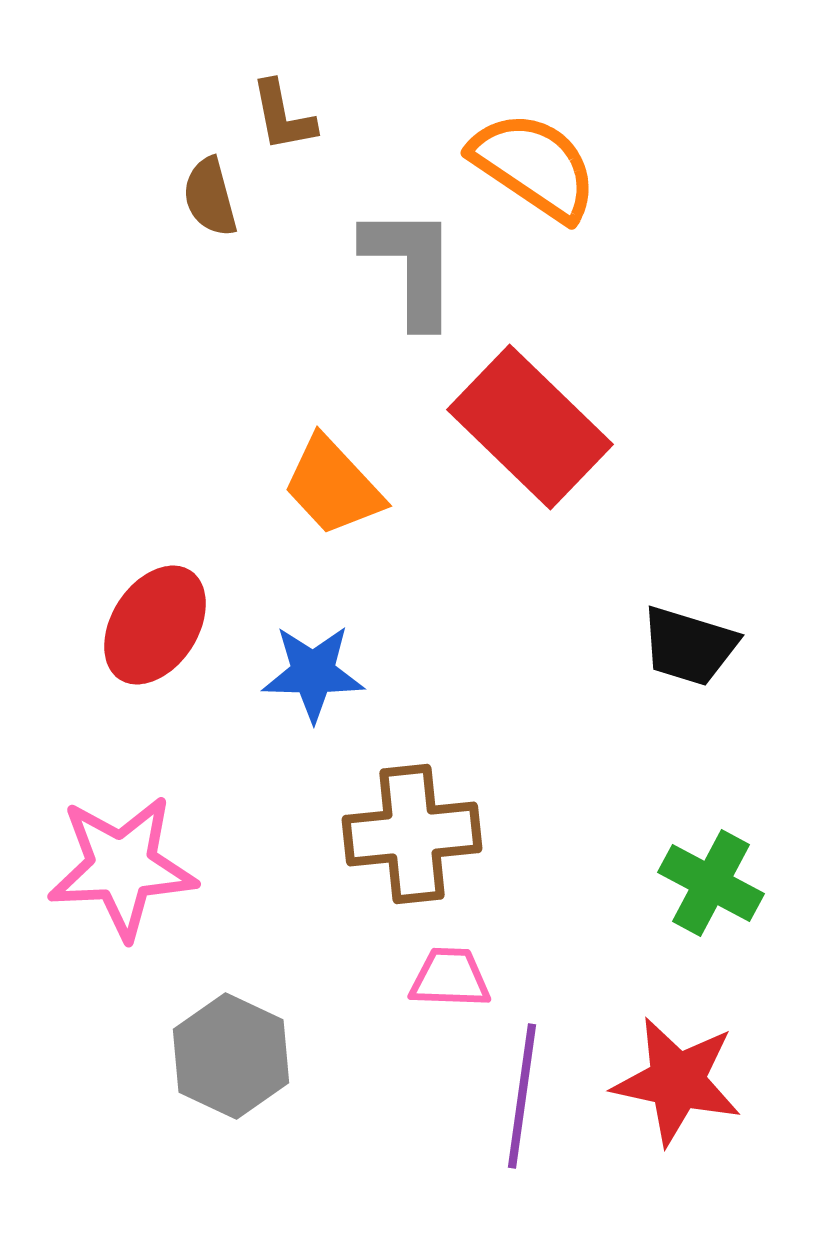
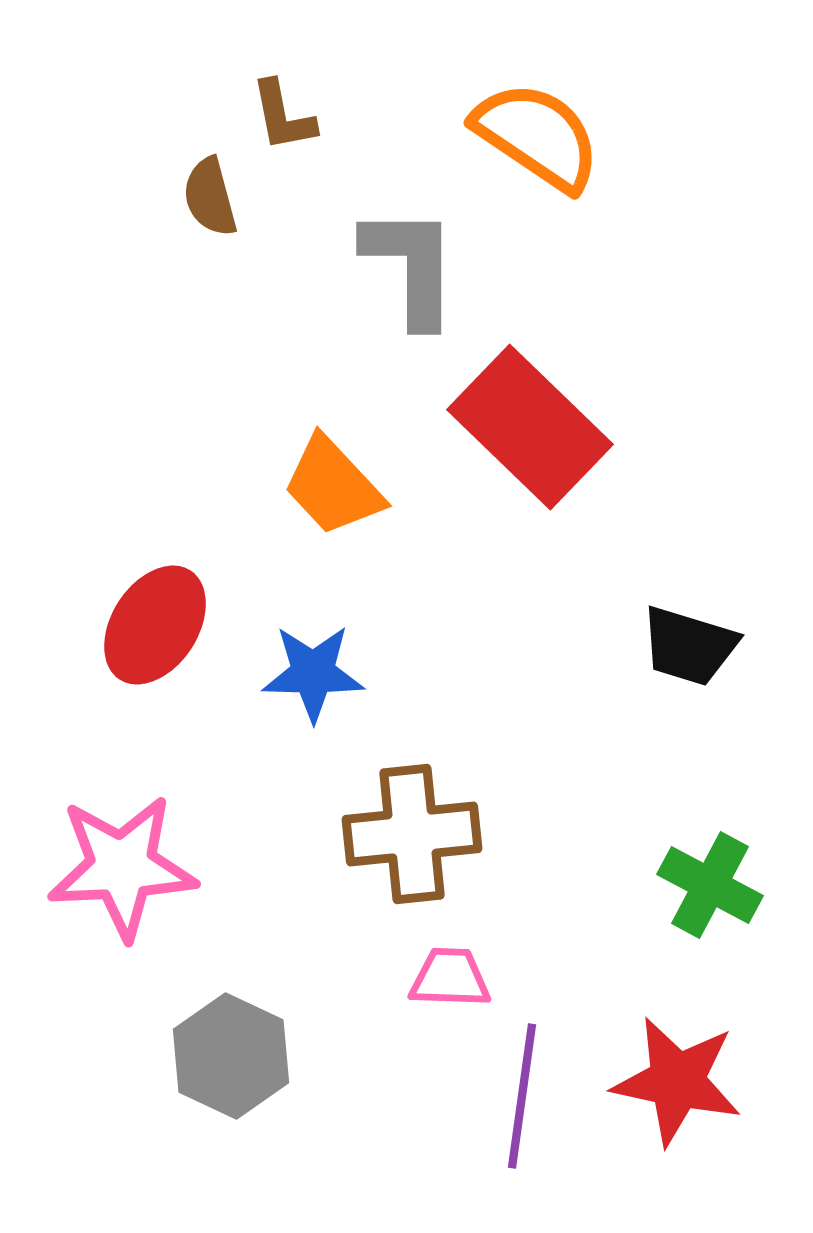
orange semicircle: moved 3 px right, 30 px up
green cross: moved 1 px left, 2 px down
